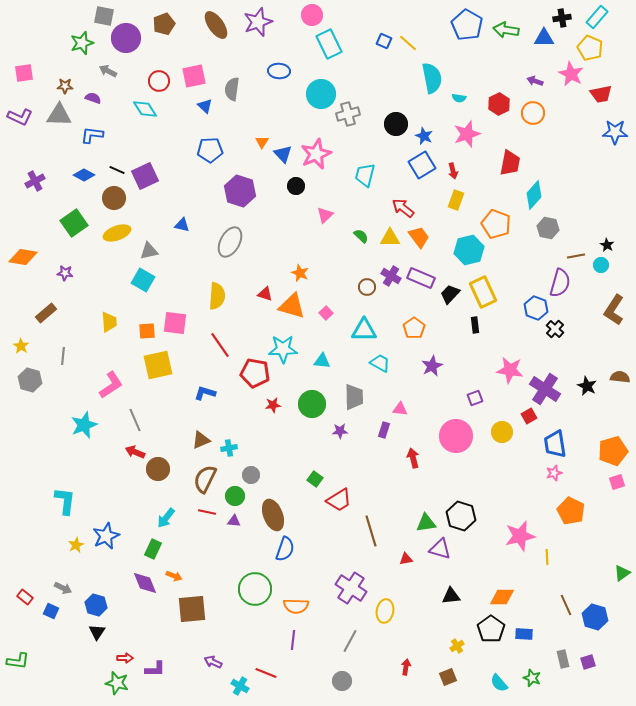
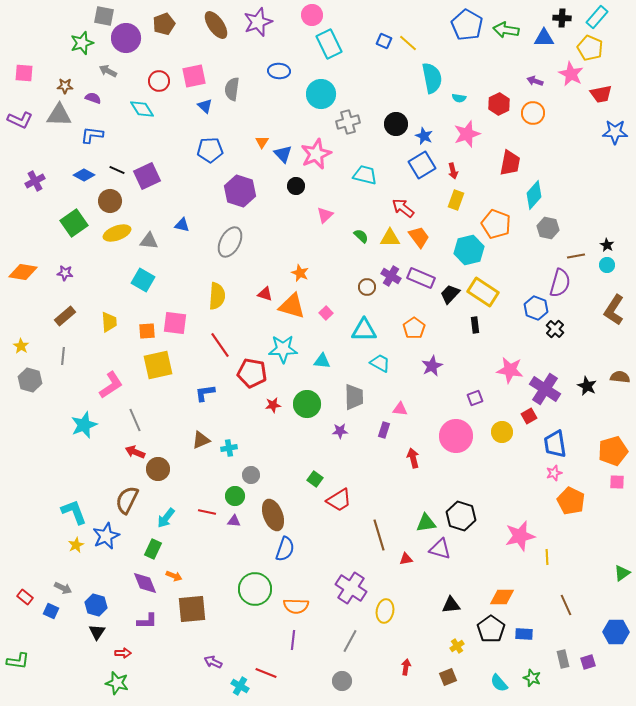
black cross at (562, 18): rotated 12 degrees clockwise
pink square at (24, 73): rotated 12 degrees clockwise
cyan diamond at (145, 109): moved 3 px left
gray cross at (348, 114): moved 8 px down
purple L-shape at (20, 117): moved 3 px down
cyan trapezoid at (365, 175): rotated 90 degrees clockwise
purple square at (145, 176): moved 2 px right
brown circle at (114, 198): moved 4 px left, 3 px down
gray triangle at (149, 251): moved 10 px up; rotated 18 degrees clockwise
orange diamond at (23, 257): moved 15 px down
cyan circle at (601, 265): moved 6 px right
yellow rectangle at (483, 292): rotated 32 degrees counterclockwise
brown rectangle at (46, 313): moved 19 px right, 3 px down
red pentagon at (255, 373): moved 3 px left
blue L-shape at (205, 393): rotated 25 degrees counterclockwise
green circle at (312, 404): moved 5 px left
brown semicircle at (205, 479): moved 78 px left, 21 px down
pink square at (617, 482): rotated 21 degrees clockwise
cyan L-shape at (65, 501): moved 9 px right, 11 px down; rotated 28 degrees counterclockwise
orange pentagon at (571, 511): moved 10 px up
brown line at (371, 531): moved 8 px right, 4 px down
black triangle at (451, 596): moved 9 px down
blue hexagon at (595, 617): moved 21 px right, 15 px down; rotated 15 degrees counterclockwise
red arrow at (125, 658): moved 2 px left, 5 px up
purple L-shape at (155, 669): moved 8 px left, 48 px up
